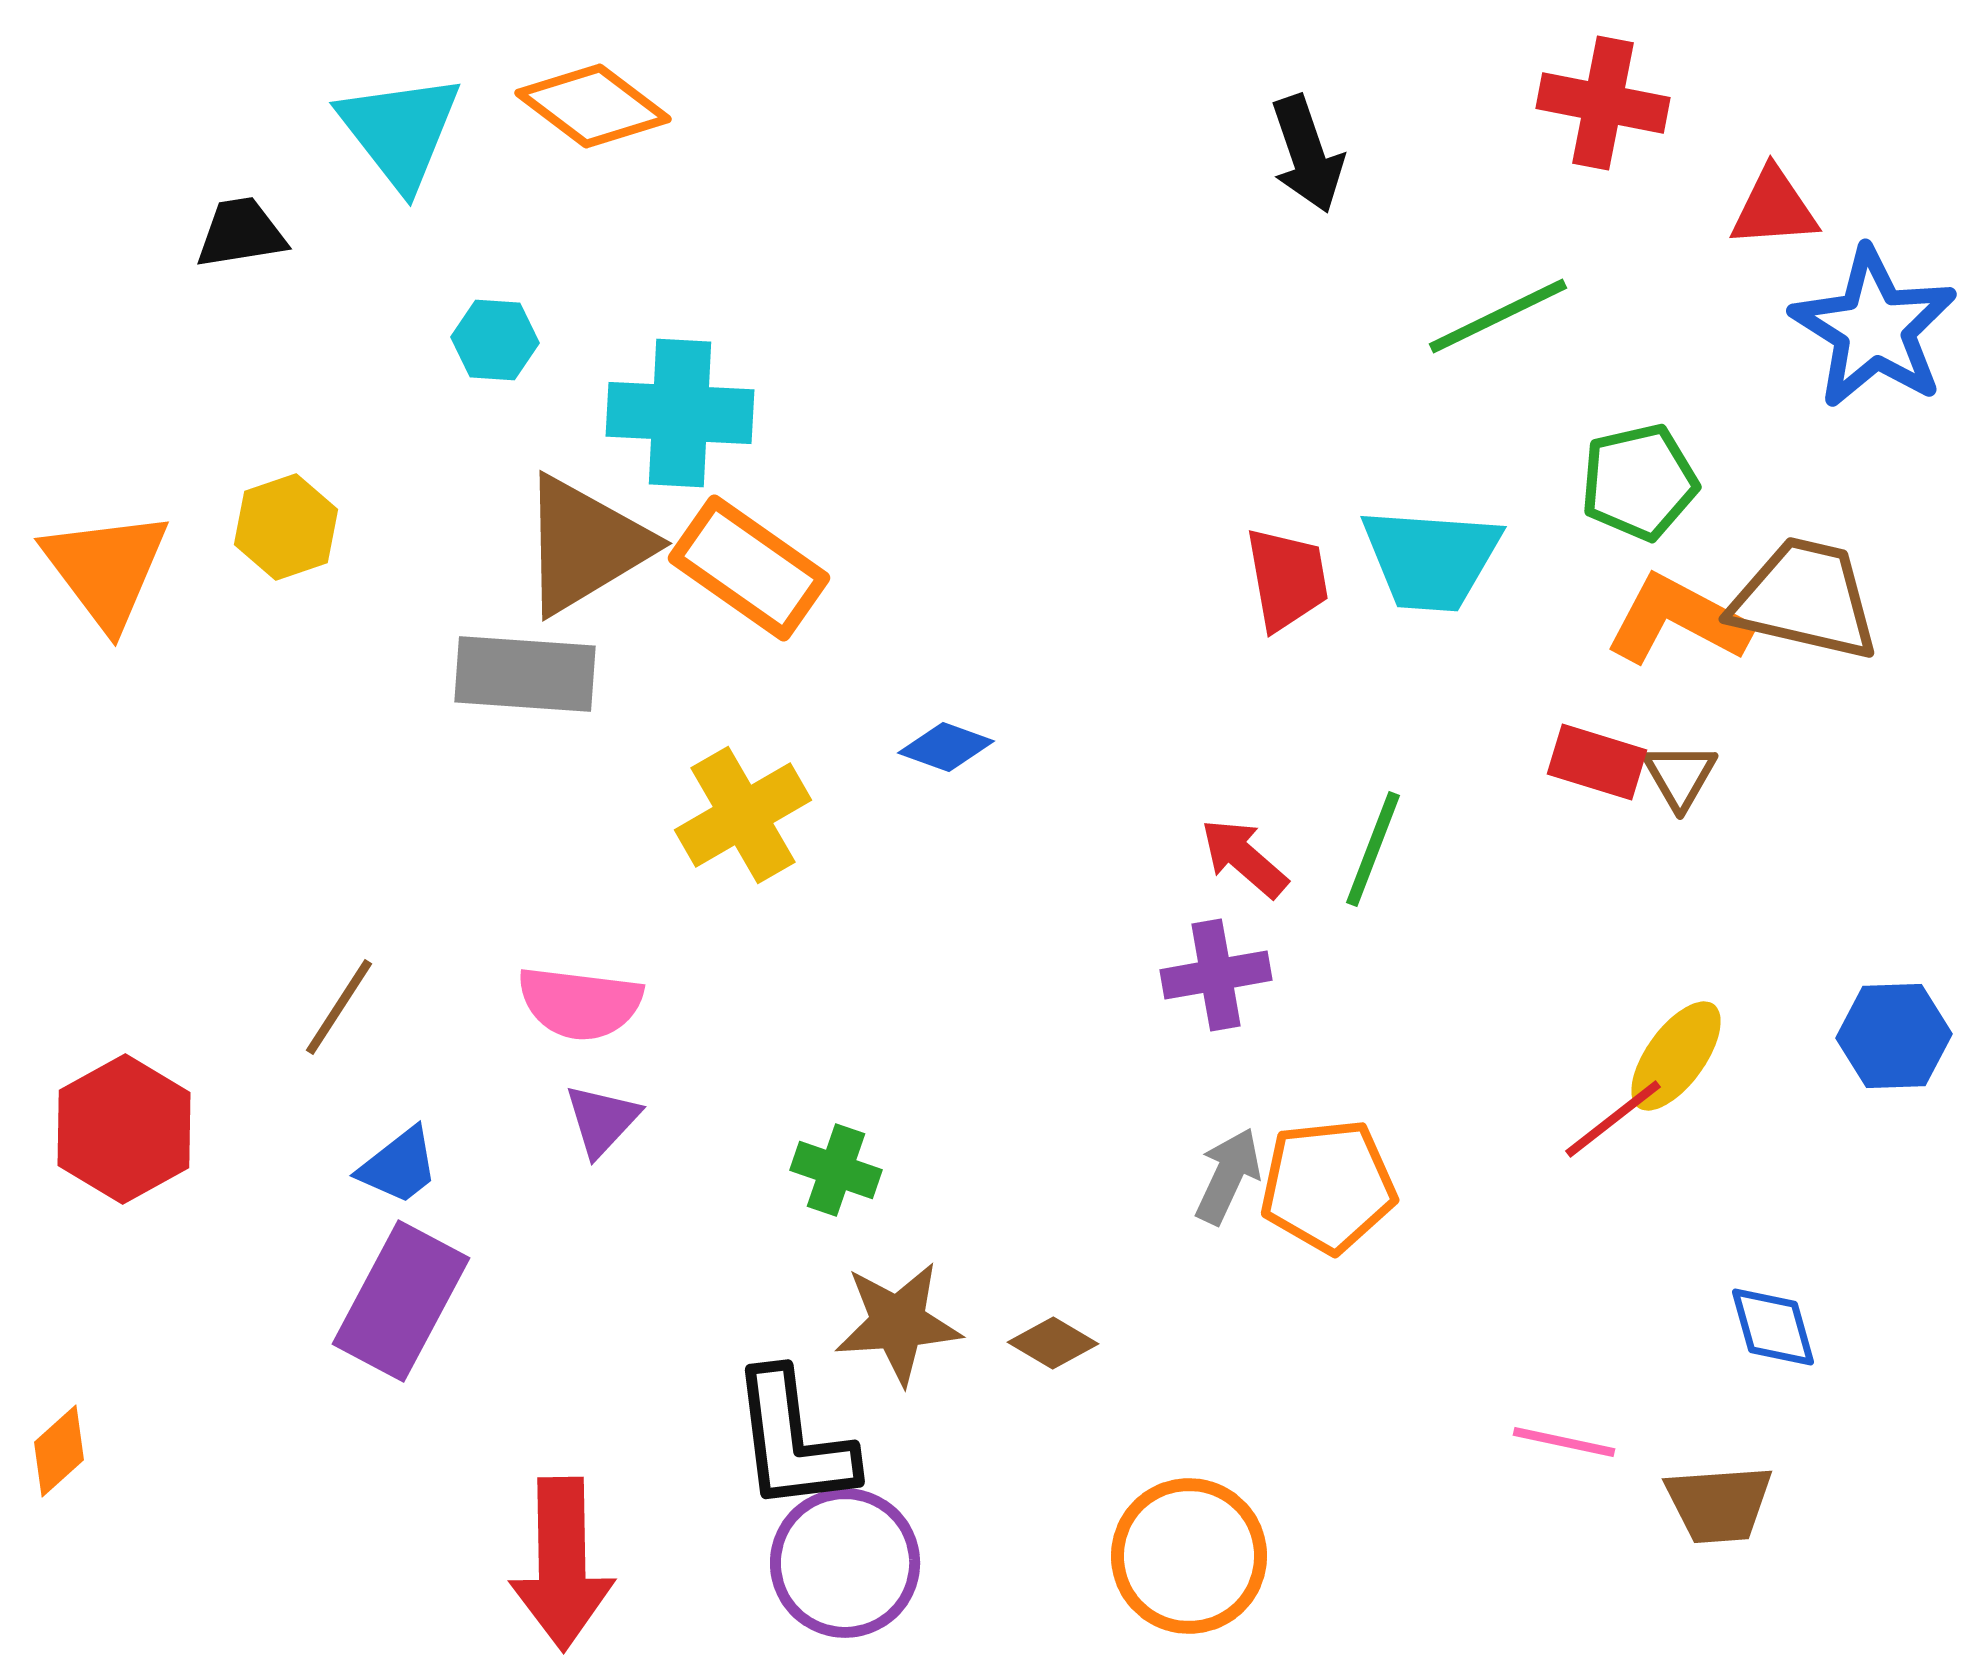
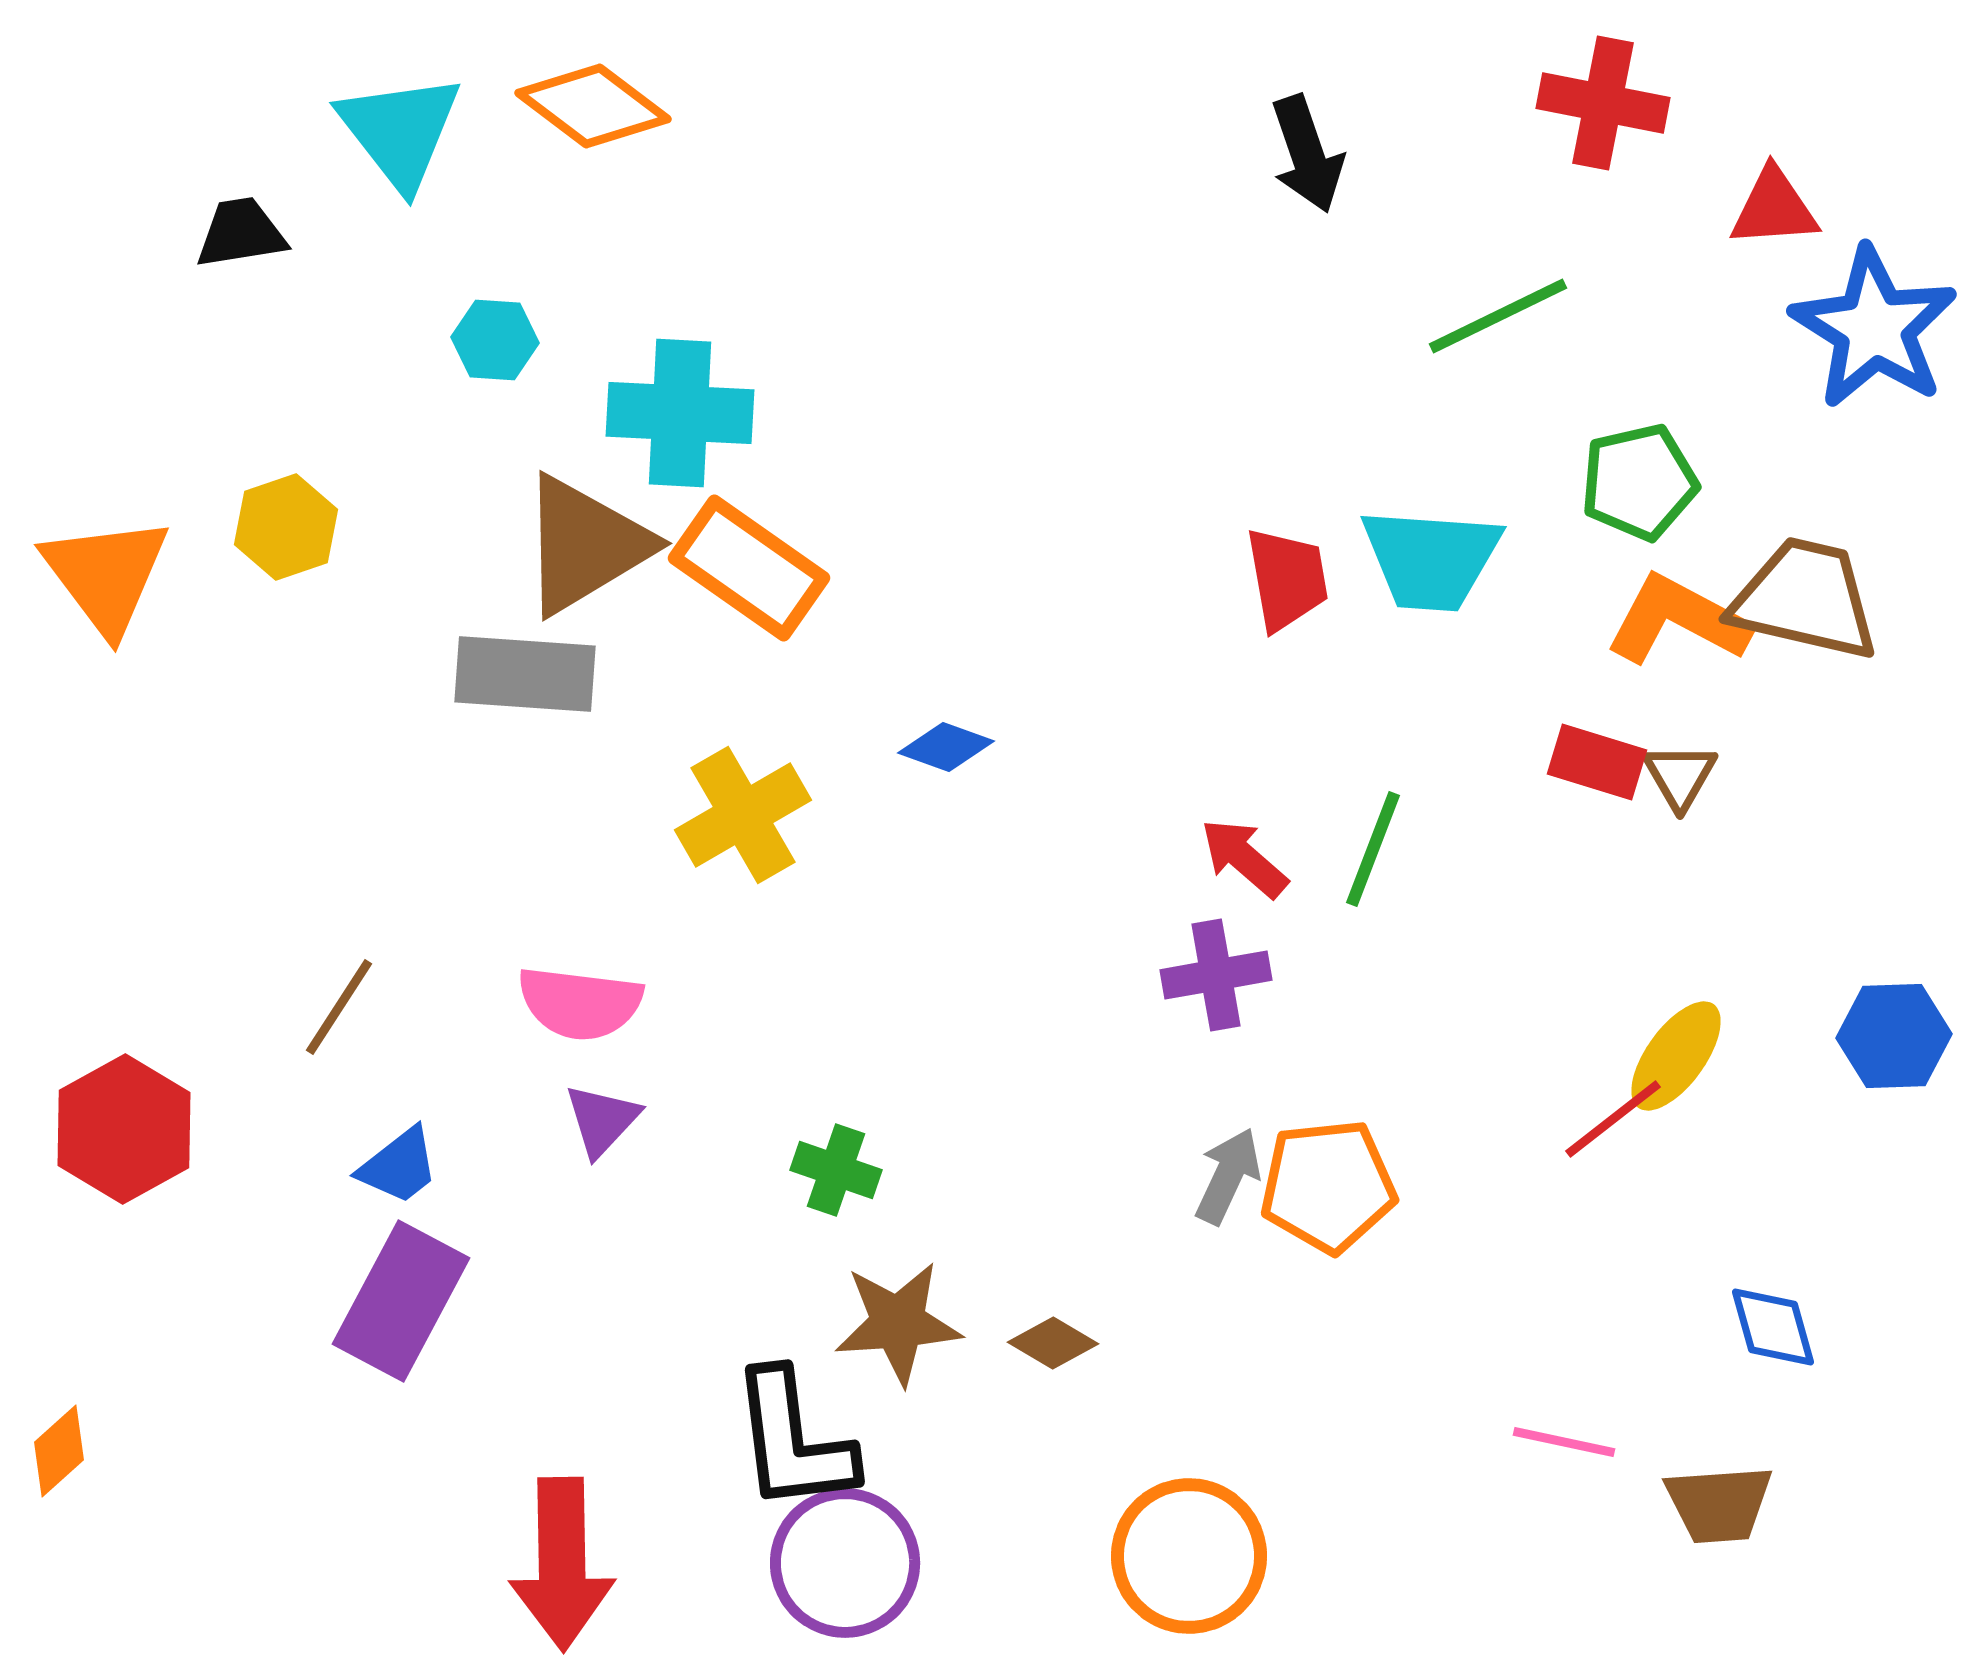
orange triangle at (106, 569): moved 6 px down
